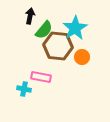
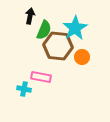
green semicircle: rotated 18 degrees counterclockwise
